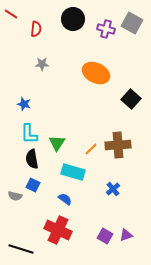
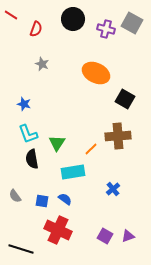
red line: moved 1 px down
red semicircle: rotated 14 degrees clockwise
gray star: rotated 24 degrees clockwise
black square: moved 6 px left; rotated 12 degrees counterclockwise
cyan L-shape: moved 1 px left; rotated 20 degrees counterclockwise
brown cross: moved 9 px up
cyan rectangle: rotated 25 degrees counterclockwise
blue square: moved 9 px right, 16 px down; rotated 16 degrees counterclockwise
gray semicircle: rotated 40 degrees clockwise
purple triangle: moved 2 px right, 1 px down
